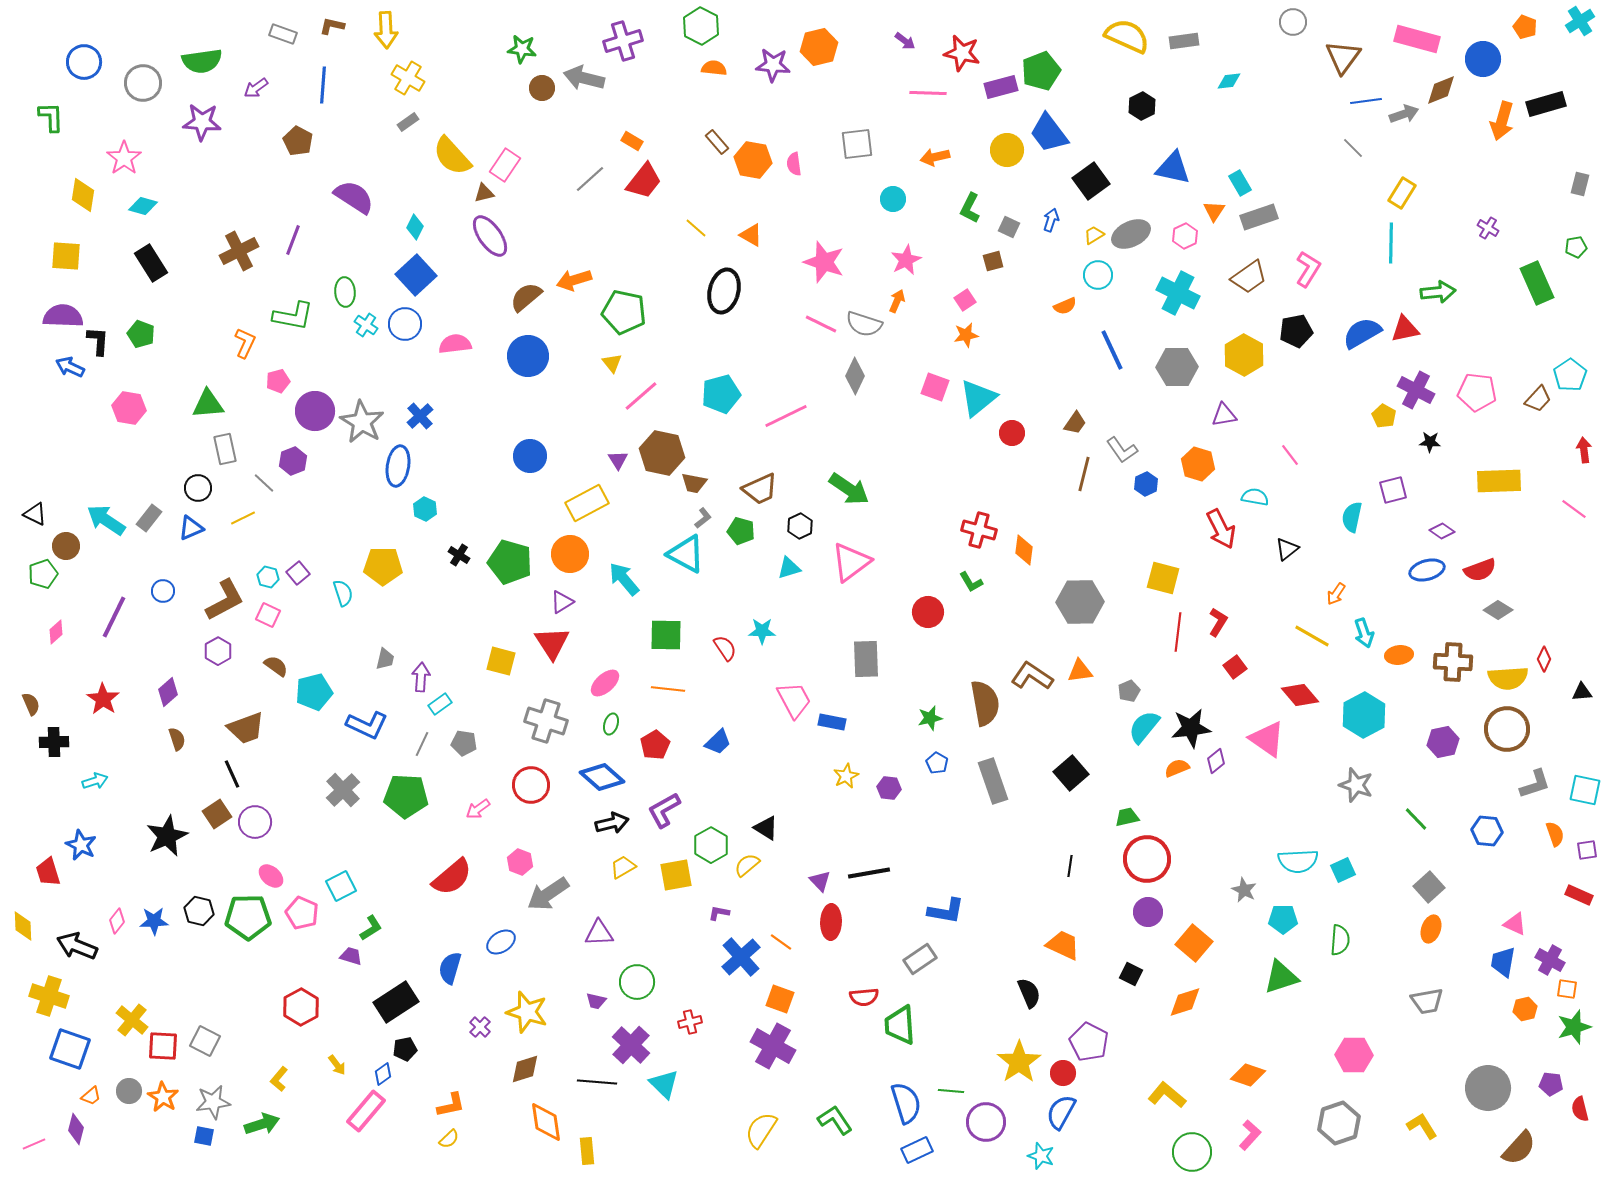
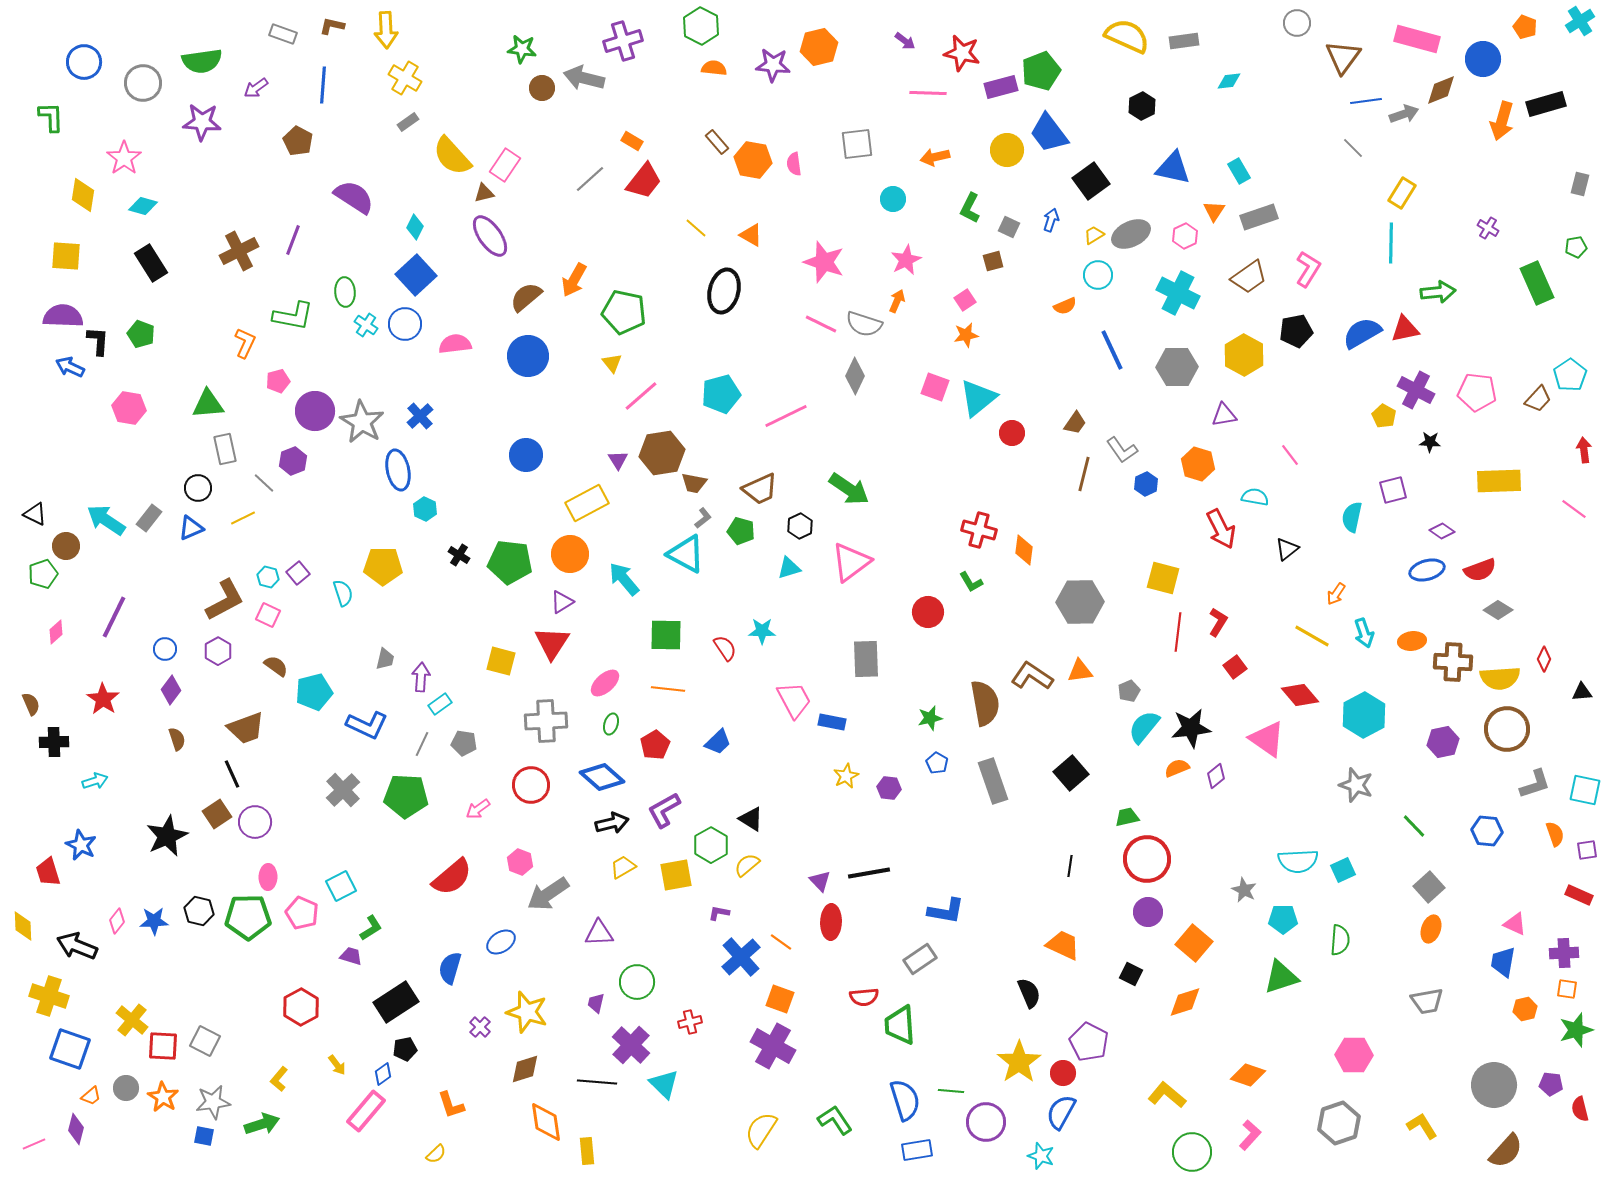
gray circle at (1293, 22): moved 4 px right, 1 px down
yellow cross at (408, 78): moved 3 px left
cyan rectangle at (1240, 183): moved 1 px left, 12 px up
orange arrow at (574, 280): rotated 44 degrees counterclockwise
brown hexagon at (662, 453): rotated 21 degrees counterclockwise
blue circle at (530, 456): moved 4 px left, 1 px up
blue ellipse at (398, 466): moved 4 px down; rotated 21 degrees counterclockwise
green pentagon at (510, 562): rotated 9 degrees counterclockwise
blue circle at (163, 591): moved 2 px right, 58 px down
red triangle at (552, 643): rotated 6 degrees clockwise
orange ellipse at (1399, 655): moved 13 px right, 14 px up
yellow semicircle at (1508, 678): moved 8 px left
purple diamond at (168, 692): moved 3 px right, 2 px up; rotated 12 degrees counterclockwise
gray cross at (546, 721): rotated 21 degrees counterclockwise
purple diamond at (1216, 761): moved 15 px down
green line at (1416, 819): moved 2 px left, 7 px down
black triangle at (766, 828): moved 15 px left, 9 px up
pink ellipse at (271, 876): moved 3 px left, 1 px down; rotated 50 degrees clockwise
purple cross at (1550, 960): moved 14 px right, 7 px up; rotated 32 degrees counterclockwise
purple trapezoid at (596, 1001): moved 2 px down; rotated 90 degrees clockwise
green star at (1574, 1027): moved 2 px right, 3 px down
gray circle at (1488, 1088): moved 6 px right, 3 px up
gray circle at (129, 1091): moved 3 px left, 3 px up
blue semicircle at (906, 1103): moved 1 px left, 3 px up
orange L-shape at (451, 1105): rotated 84 degrees clockwise
yellow semicircle at (449, 1139): moved 13 px left, 15 px down
brown semicircle at (1519, 1148): moved 13 px left, 3 px down
blue rectangle at (917, 1150): rotated 16 degrees clockwise
